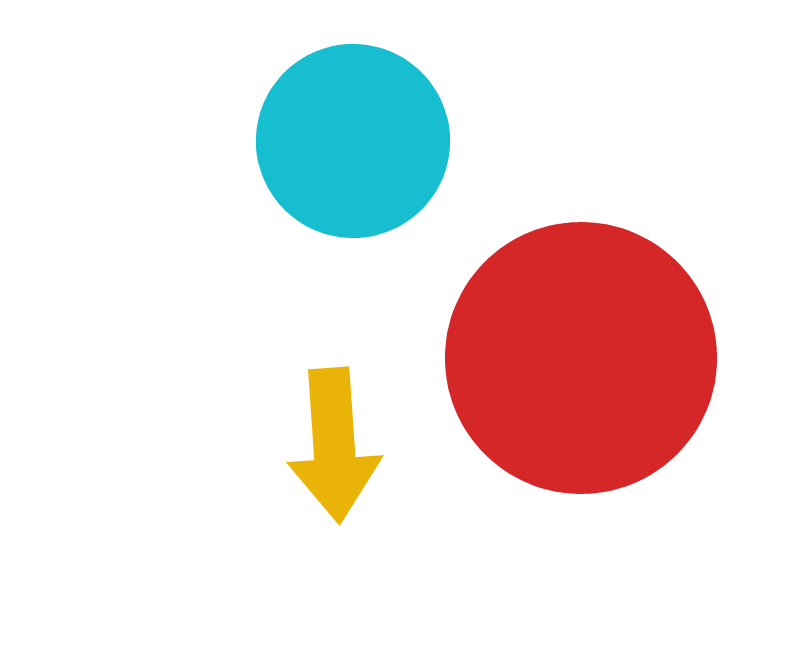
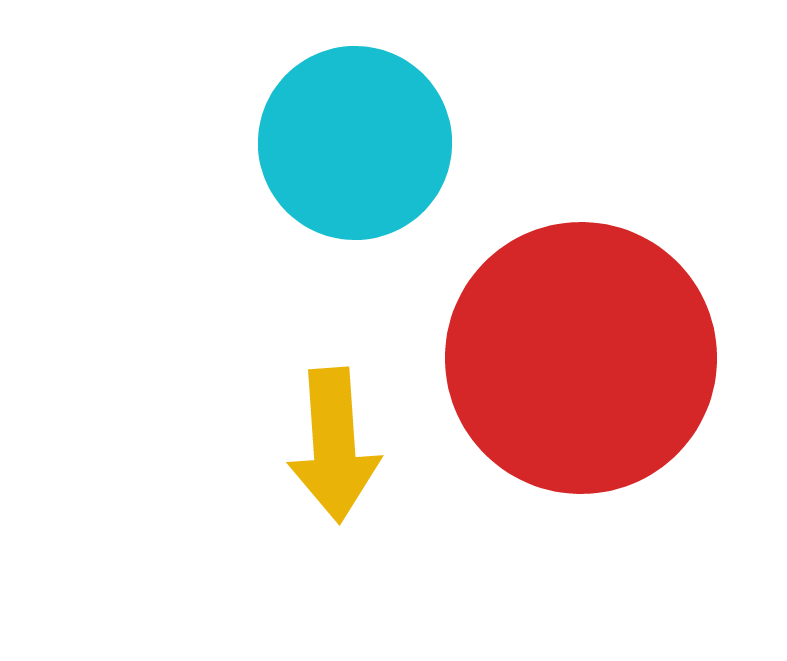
cyan circle: moved 2 px right, 2 px down
